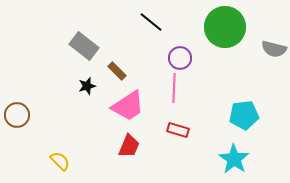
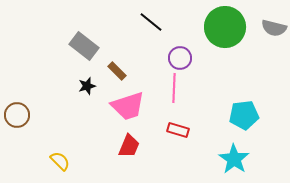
gray semicircle: moved 21 px up
pink trapezoid: rotated 15 degrees clockwise
